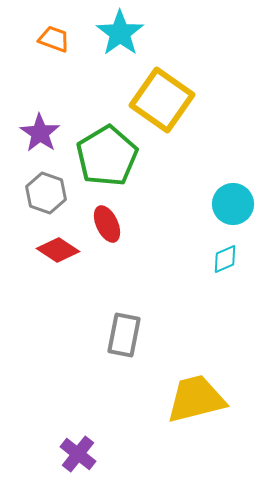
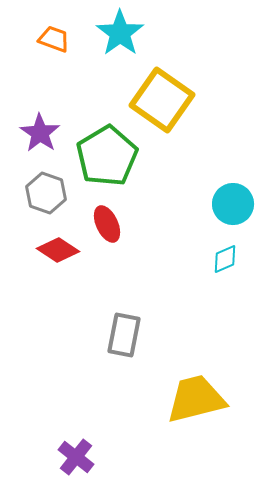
purple cross: moved 2 px left, 3 px down
